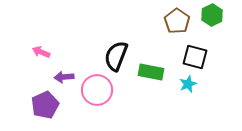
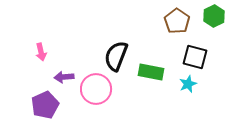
green hexagon: moved 2 px right, 1 px down
pink arrow: rotated 126 degrees counterclockwise
pink circle: moved 1 px left, 1 px up
